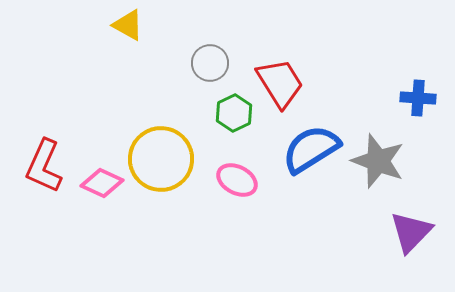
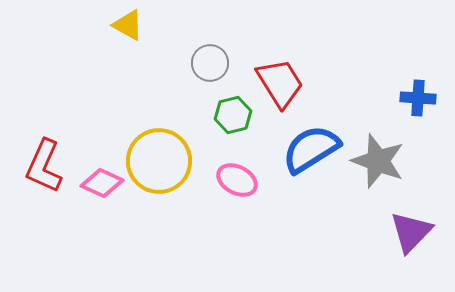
green hexagon: moved 1 px left, 2 px down; rotated 12 degrees clockwise
yellow circle: moved 2 px left, 2 px down
